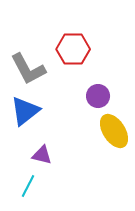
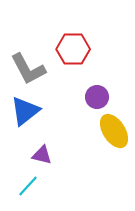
purple circle: moved 1 px left, 1 px down
cyan line: rotated 15 degrees clockwise
